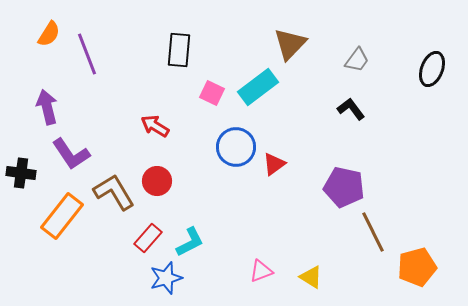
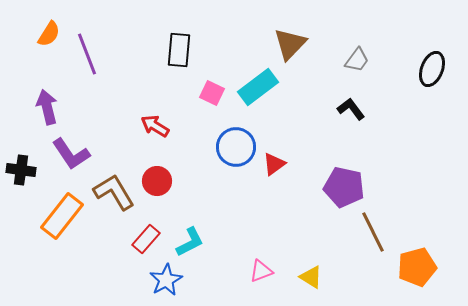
black cross: moved 3 px up
red rectangle: moved 2 px left, 1 px down
blue star: moved 2 px down; rotated 12 degrees counterclockwise
